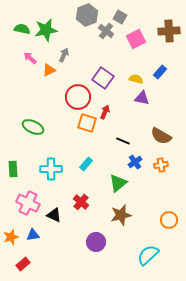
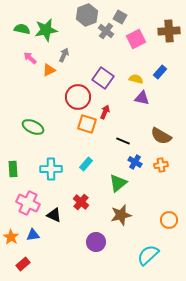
orange square: moved 1 px down
blue cross: rotated 24 degrees counterclockwise
orange star: rotated 21 degrees counterclockwise
